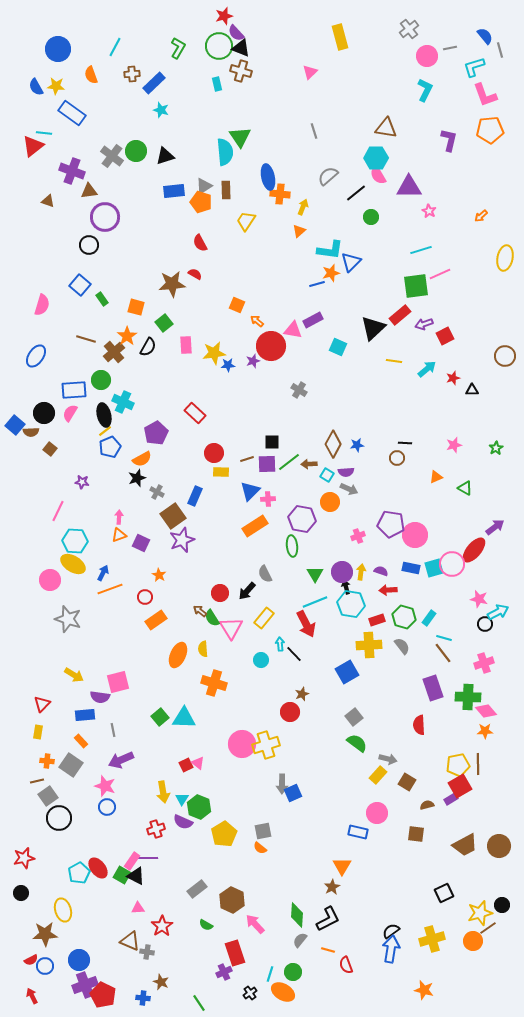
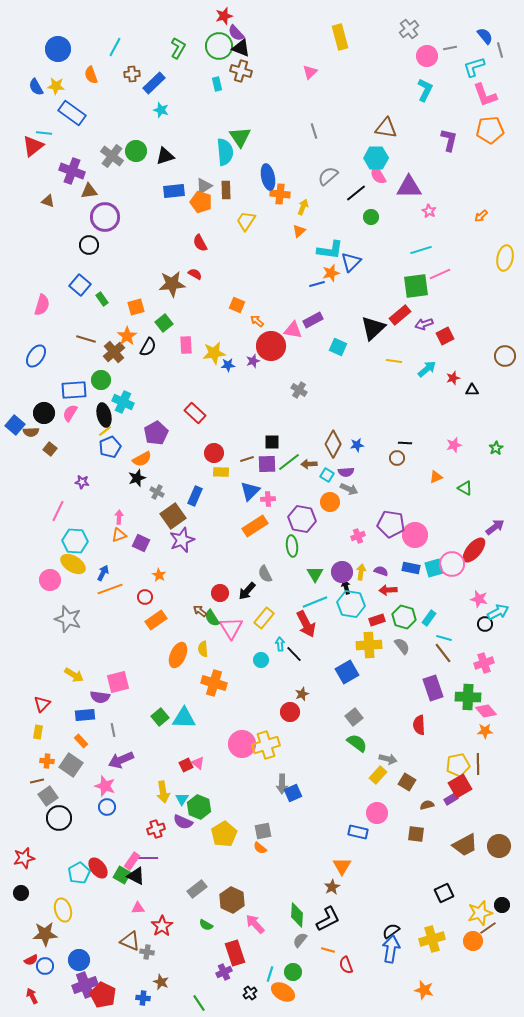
orange square at (136, 307): rotated 30 degrees counterclockwise
